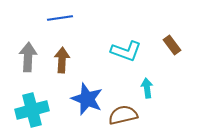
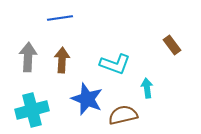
cyan L-shape: moved 11 px left, 13 px down
